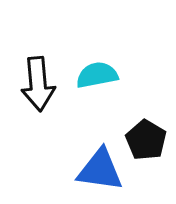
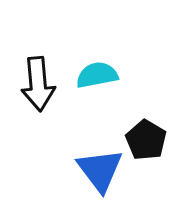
blue triangle: rotated 45 degrees clockwise
